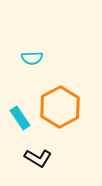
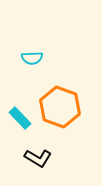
orange hexagon: rotated 12 degrees counterclockwise
cyan rectangle: rotated 10 degrees counterclockwise
